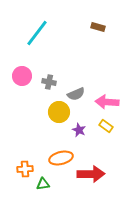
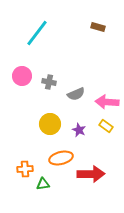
yellow circle: moved 9 px left, 12 px down
